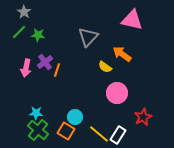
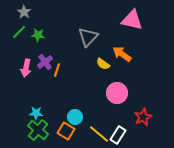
yellow semicircle: moved 2 px left, 3 px up
